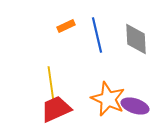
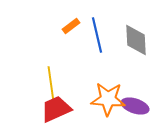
orange rectangle: moved 5 px right; rotated 12 degrees counterclockwise
gray diamond: moved 1 px down
orange star: rotated 20 degrees counterclockwise
